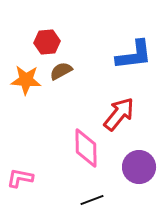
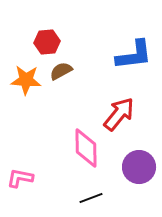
black line: moved 1 px left, 2 px up
